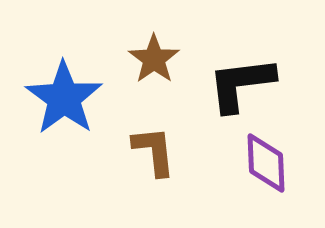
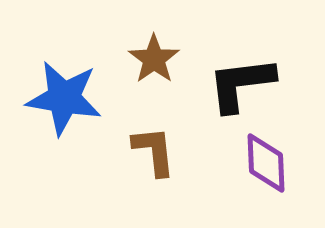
blue star: rotated 26 degrees counterclockwise
